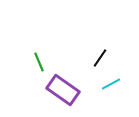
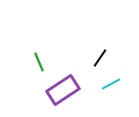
purple rectangle: rotated 68 degrees counterclockwise
